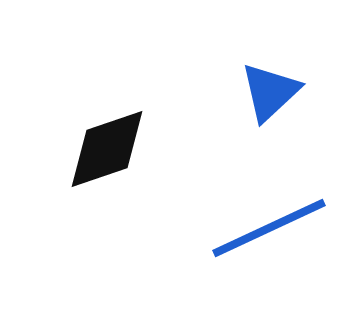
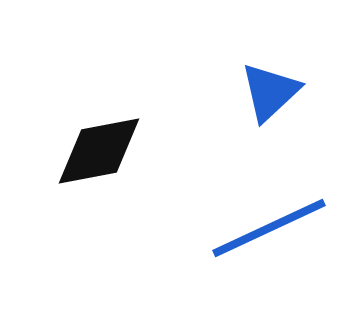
black diamond: moved 8 px left, 2 px down; rotated 8 degrees clockwise
